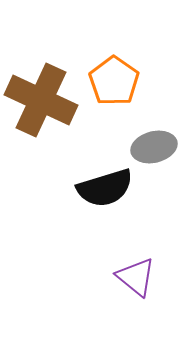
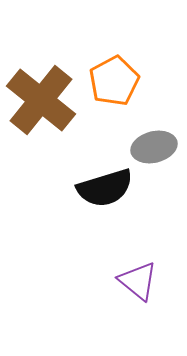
orange pentagon: rotated 9 degrees clockwise
brown cross: rotated 14 degrees clockwise
purple triangle: moved 2 px right, 4 px down
